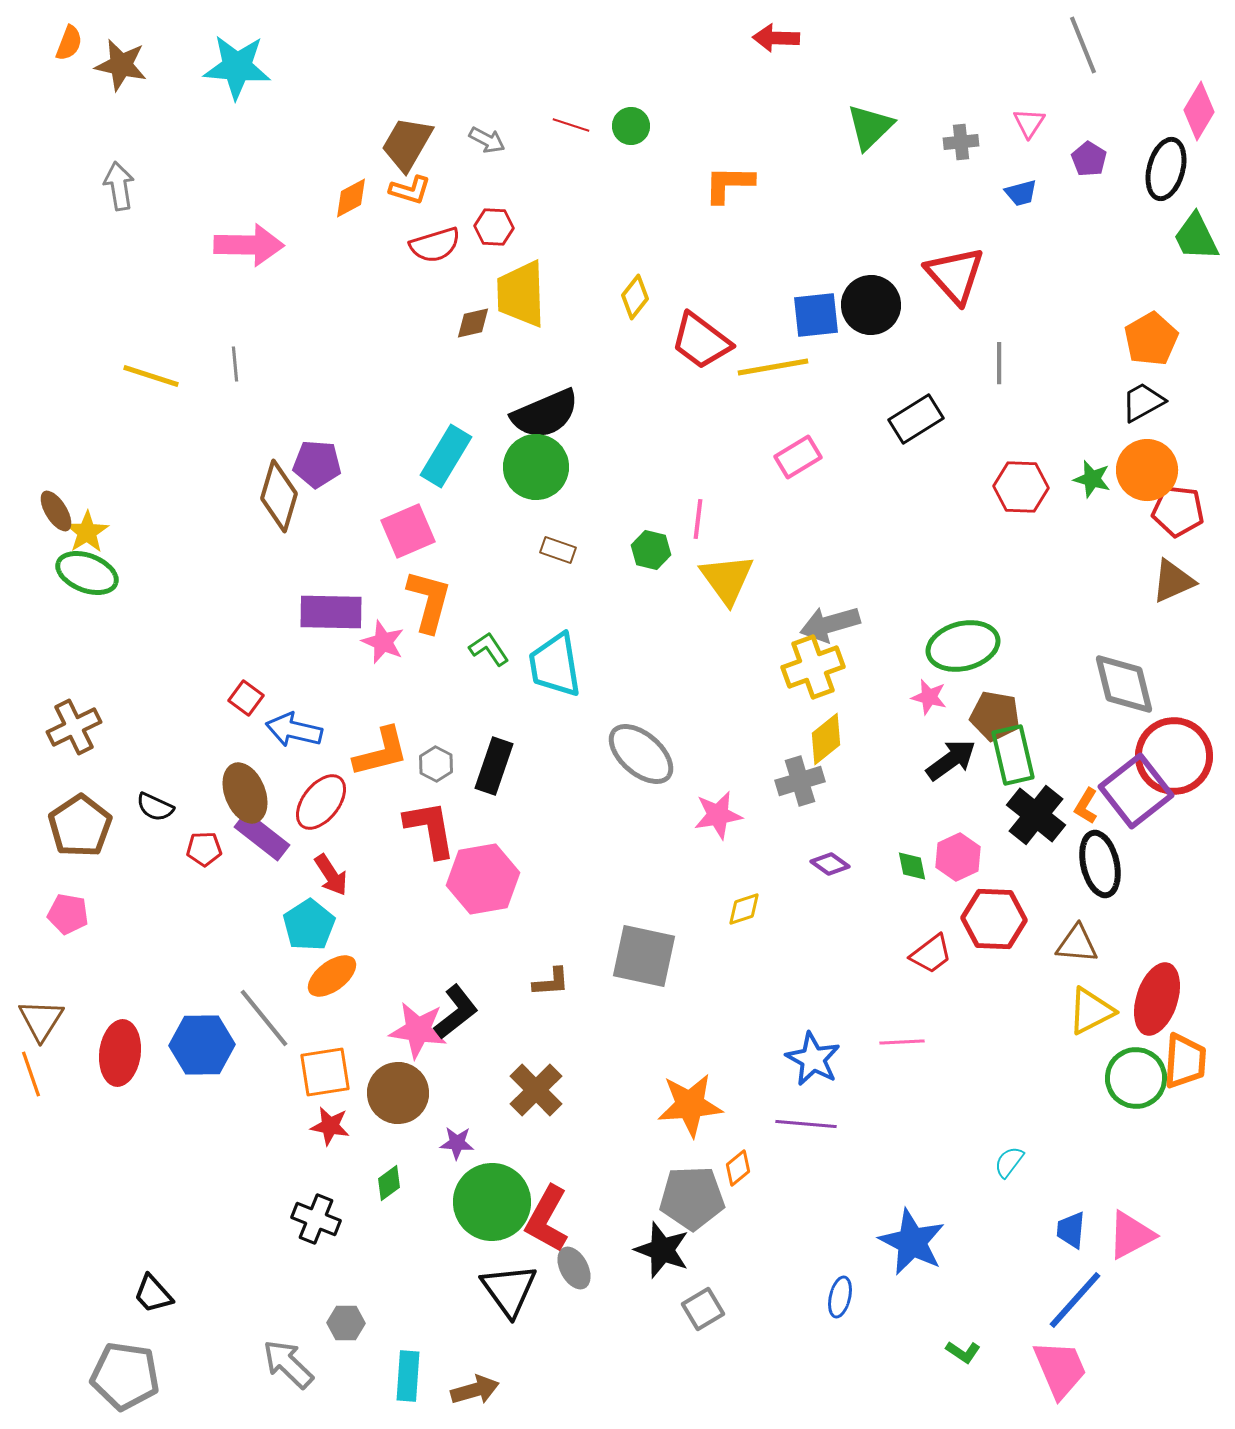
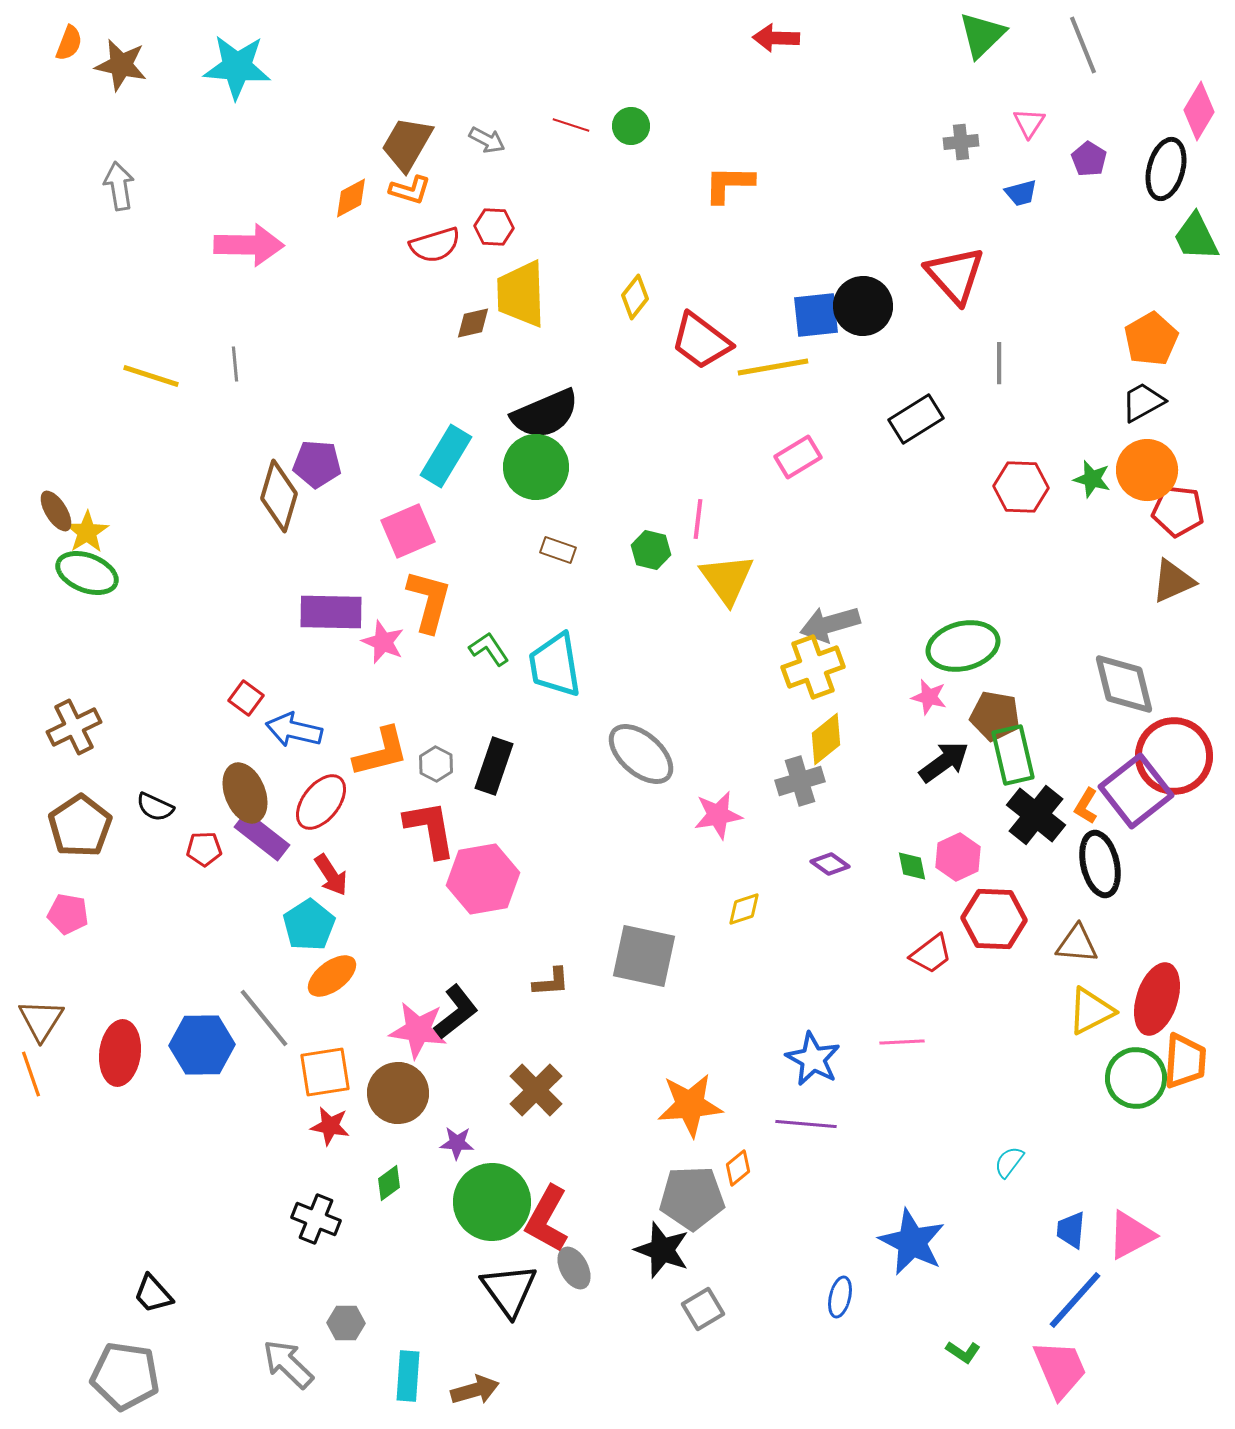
green triangle at (870, 127): moved 112 px right, 92 px up
black circle at (871, 305): moved 8 px left, 1 px down
black arrow at (951, 760): moved 7 px left, 2 px down
